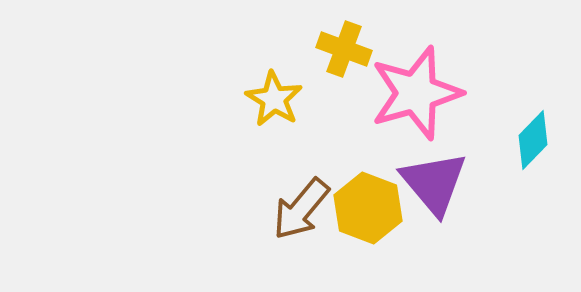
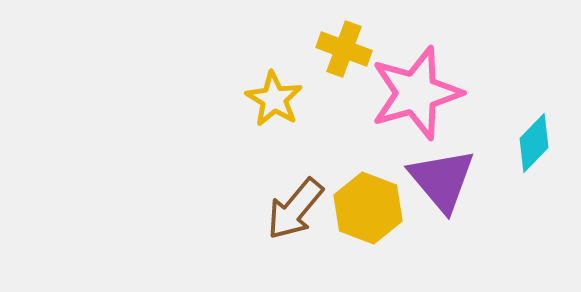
cyan diamond: moved 1 px right, 3 px down
purple triangle: moved 8 px right, 3 px up
brown arrow: moved 6 px left
